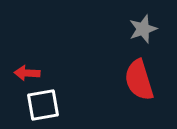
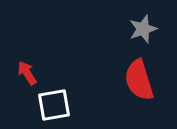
red arrow: rotated 55 degrees clockwise
white square: moved 11 px right
